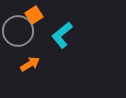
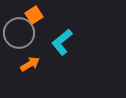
gray circle: moved 1 px right, 2 px down
cyan L-shape: moved 7 px down
